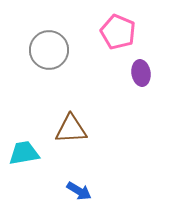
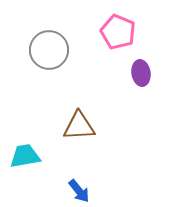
brown triangle: moved 8 px right, 3 px up
cyan trapezoid: moved 1 px right, 3 px down
blue arrow: rotated 20 degrees clockwise
